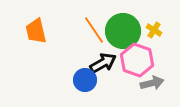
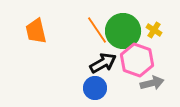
orange line: moved 3 px right
blue circle: moved 10 px right, 8 px down
